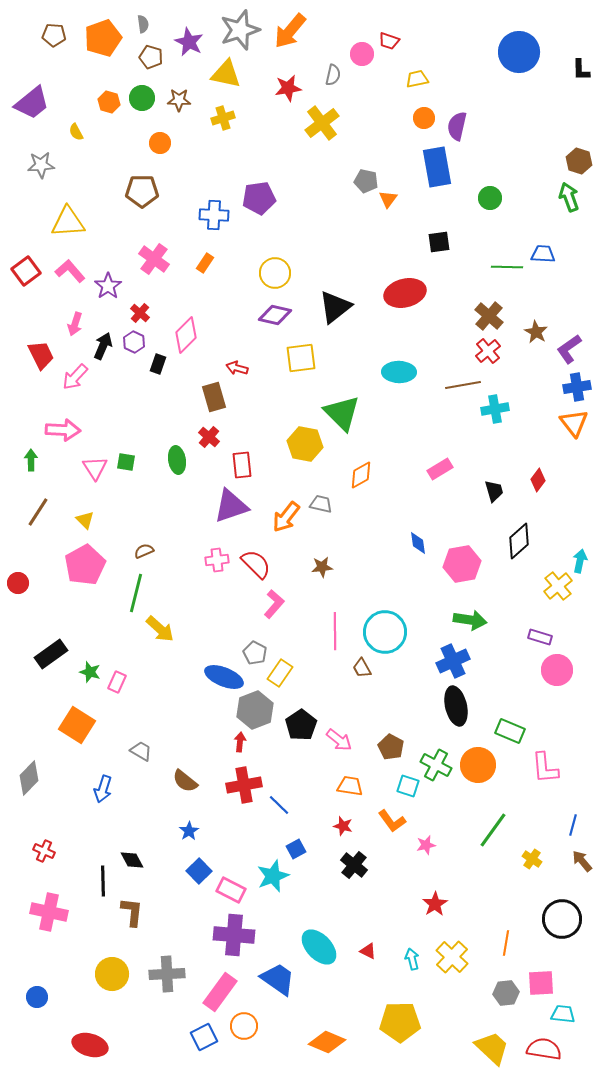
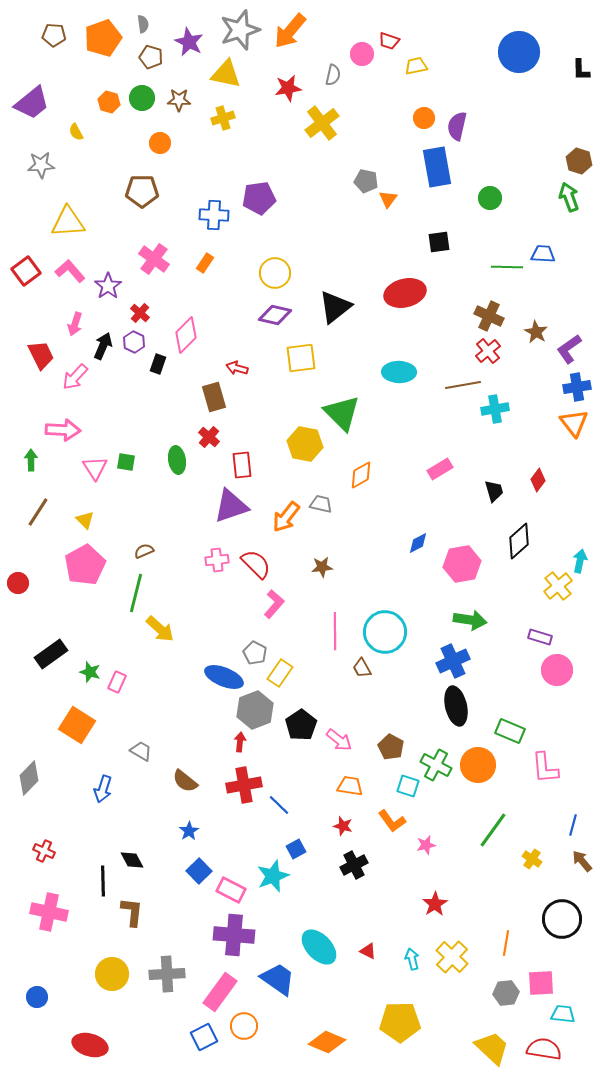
yellow trapezoid at (417, 79): moved 1 px left, 13 px up
brown cross at (489, 316): rotated 16 degrees counterclockwise
blue diamond at (418, 543): rotated 70 degrees clockwise
black cross at (354, 865): rotated 24 degrees clockwise
